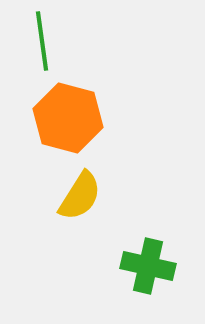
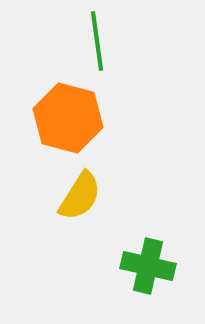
green line: moved 55 px right
